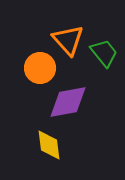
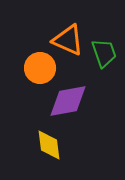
orange triangle: rotated 24 degrees counterclockwise
green trapezoid: rotated 20 degrees clockwise
purple diamond: moved 1 px up
